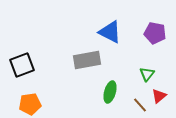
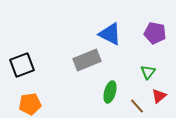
blue triangle: moved 2 px down
gray rectangle: rotated 12 degrees counterclockwise
green triangle: moved 1 px right, 2 px up
brown line: moved 3 px left, 1 px down
